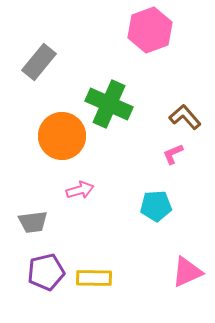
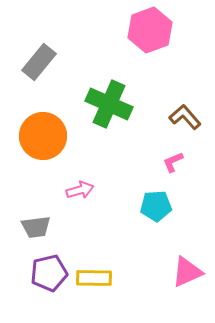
orange circle: moved 19 px left
pink L-shape: moved 8 px down
gray trapezoid: moved 3 px right, 5 px down
purple pentagon: moved 3 px right, 1 px down
